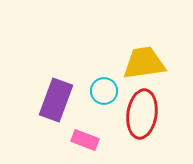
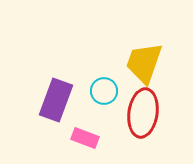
yellow trapezoid: rotated 63 degrees counterclockwise
red ellipse: moved 1 px right, 1 px up
pink rectangle: moved 2 px up
